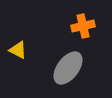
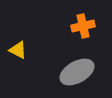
gray ellipse: moved 9 px right, 4 px down; rotated 24 degrees clockwise
